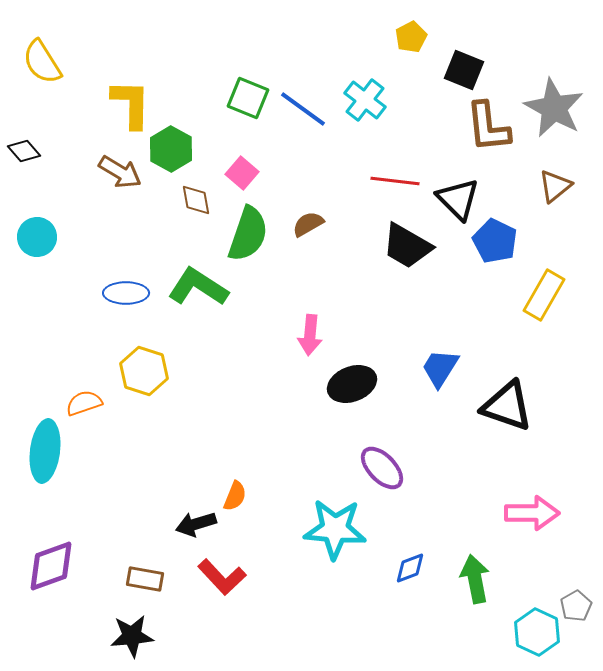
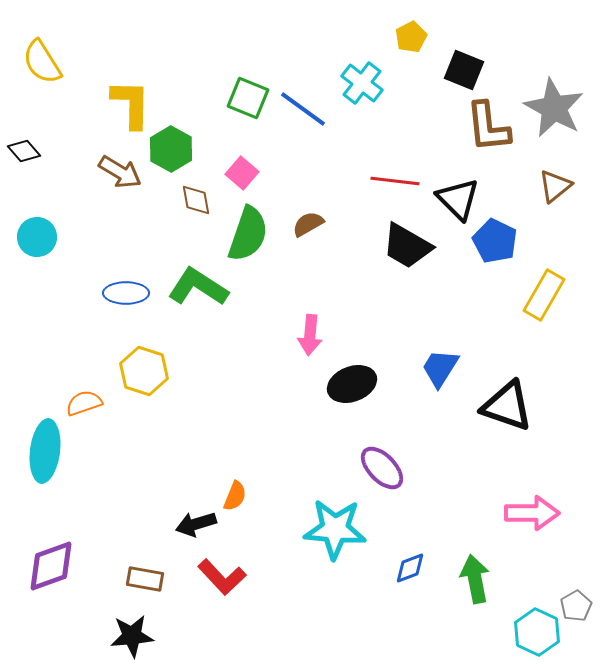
cyan cross at (365, 100): moved 3 px left, 17 px up
